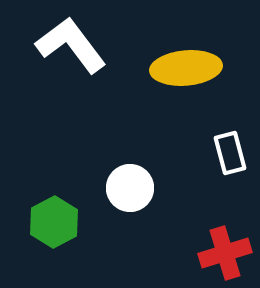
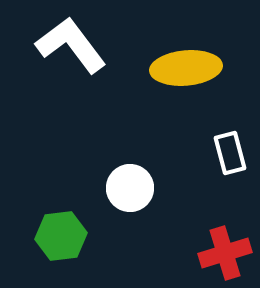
green hexagon: moved 7 px right, 14 px down; rotated 21 degrees clockwise
